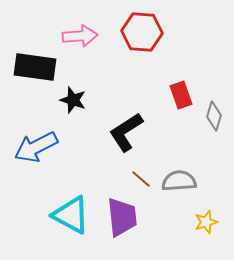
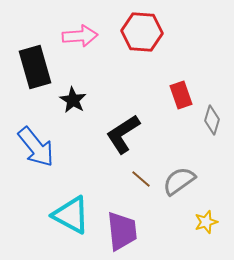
black rectangle: rotated 66 degrees clockwise
black star: rotated 12 degrees clockwise
gray diamond: moved 2 px left, 4 px down
black L-shape: moved 3 px left, 2 px down
blue arrow: rotated 102 degrees counterclockwise
gray semicircle: rotated 32 degrees counterclockwise
purple trapezoid: moved 14 px down
